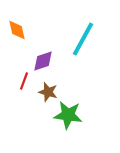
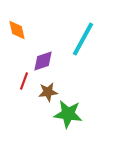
brown star: rotated 24 degrees counterclockwise
green star: moved 1 px up
